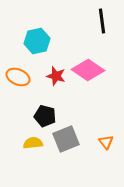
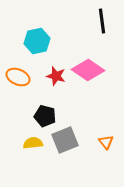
gray square: moved 1 px left, 1 px down
